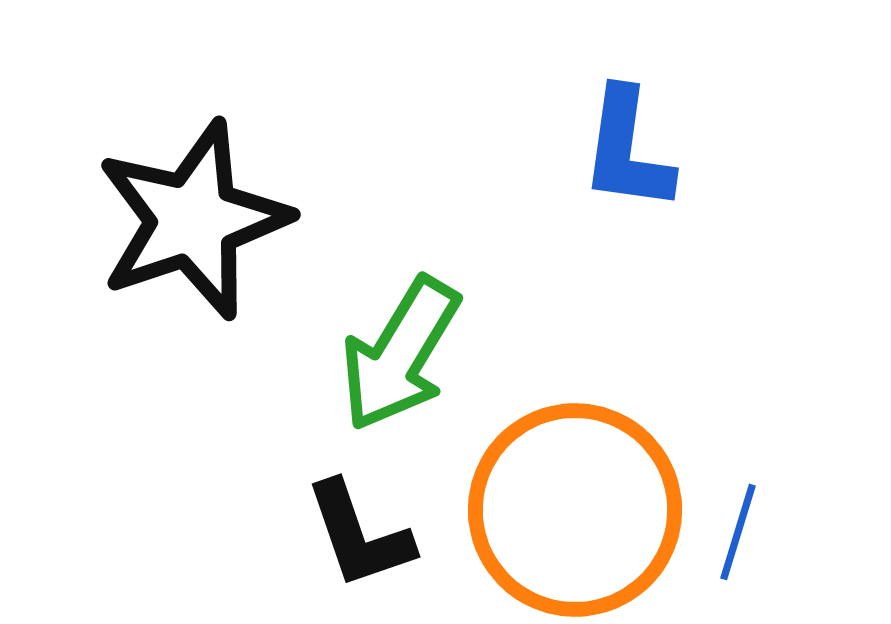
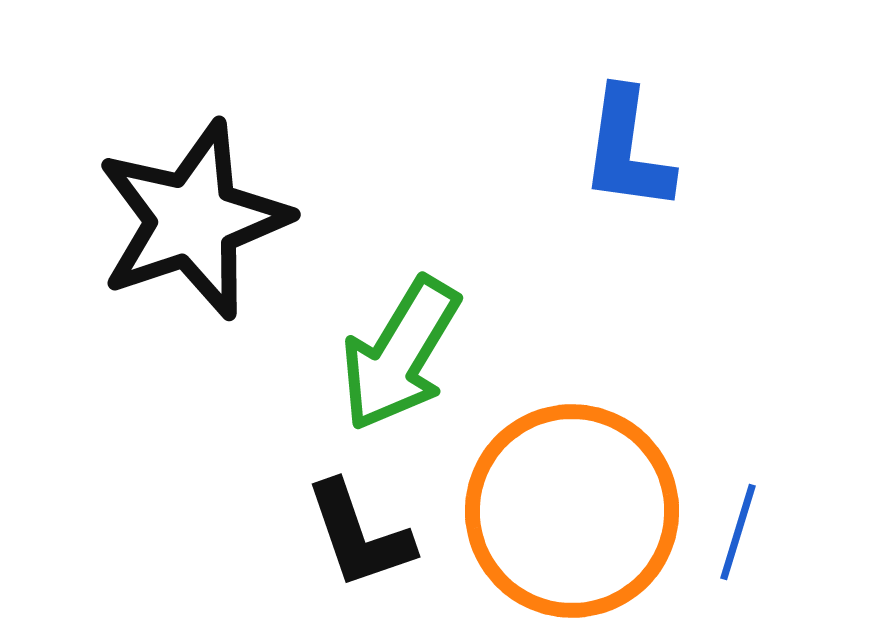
orange circle: moved 3 px left, 1 px down
